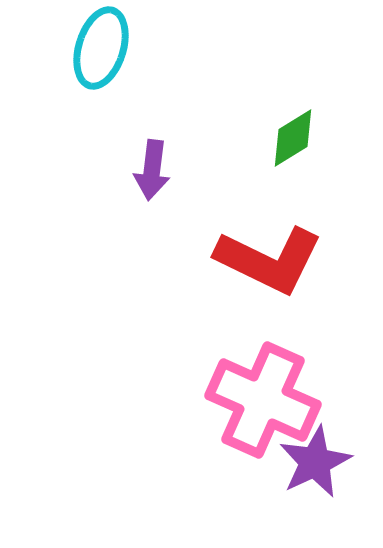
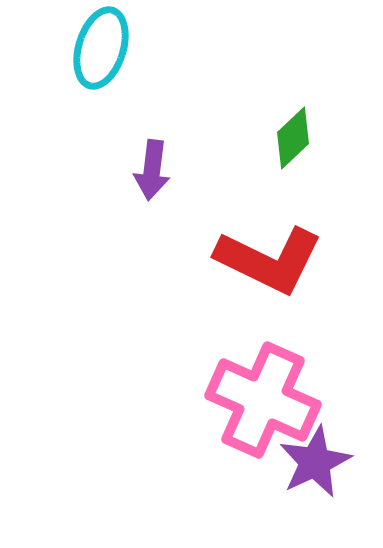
green diamond: rotated 12 degrees counterclockwise
